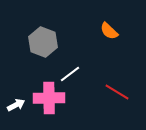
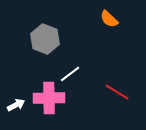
orange semicircle: moved 12 px up
gray hexagon: moved 2 px right, 3 px up
